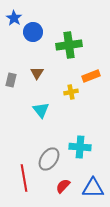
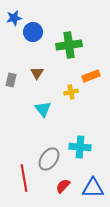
blue star: rotated 28 degrees clockwise
cyan triangle: moved 2 px right, 1 px up
